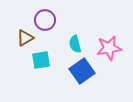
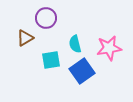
purple circle: moved 1 px right, 2 px up
cyan square: moved 10 px right
